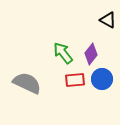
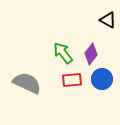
red rectangle: moved 3 px left
